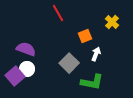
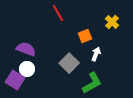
purple square: moved 4 px down; rotated 18 degrees counterclockwise
green L-shape: moved 1 px down; rotated 40 degrees counterclockwise
